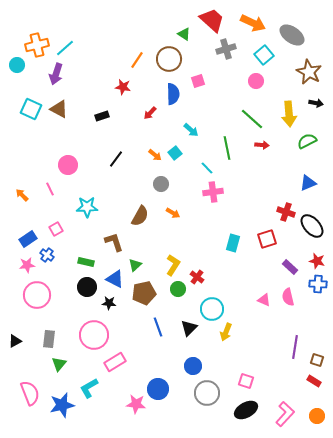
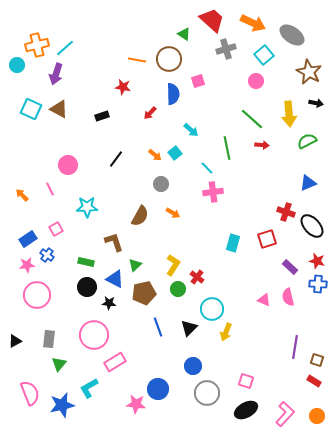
orange line at (137, 60): rotated 66 degrees clockwise
